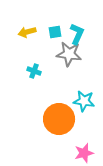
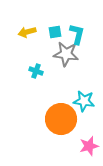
cyan L-shape: rotated 10 degrees counterclockwise
gray star: moved 3 px left
cyan cross: moved 2 px right
orange circle: moved 2 px right
pink star: moved 5 px right, 7 px up
